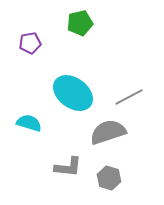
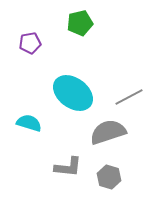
gray hexagon: moved 1 px up
